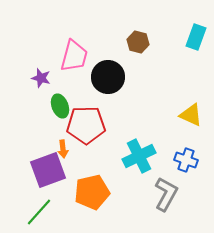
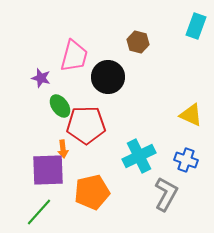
cyan rectangle: moved 11 px up
green ellipse: rotated 15 degrees counterclockwise
purple square: rotated 18 degrees clockwise
